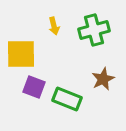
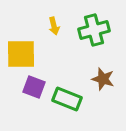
brown star: rotated 30 degrees counterclockwise
